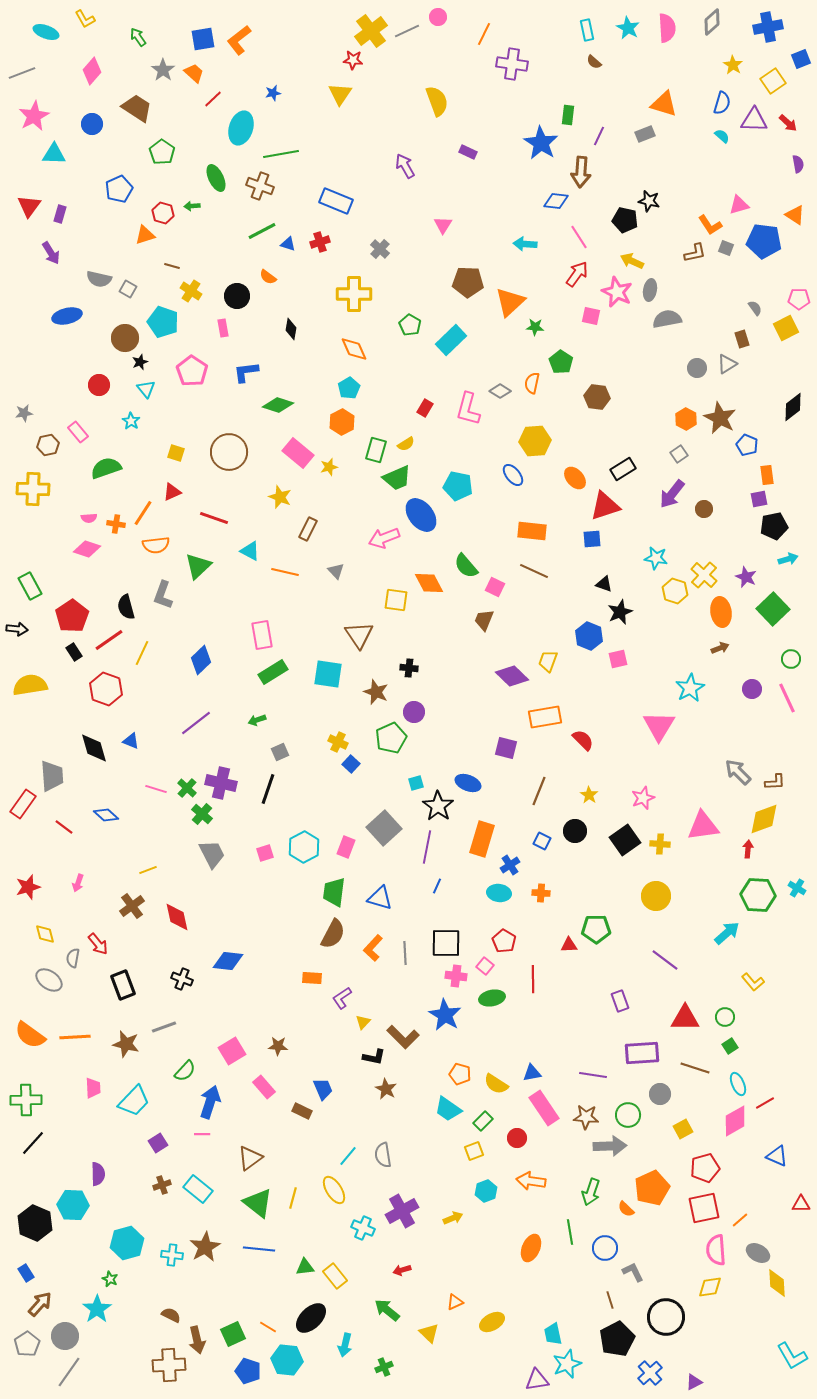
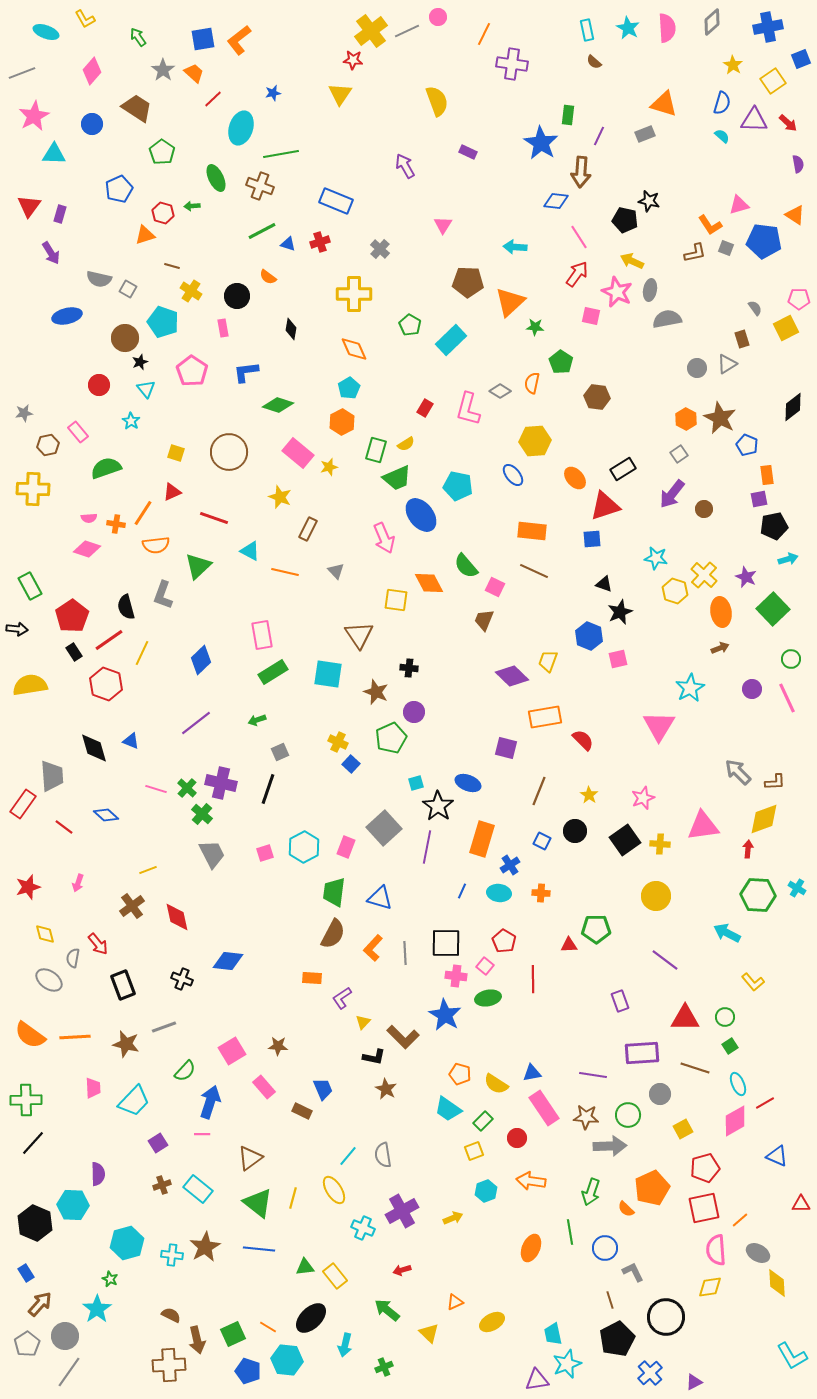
cyan arrow at (525, 244): moved 10 px left, 3 px down
pink arrow at (384, 538): rotated 92 degrees counterclockwise
red hexagon at (106, 689): moved 5 px up
blue line at (437, 886): moved 25 px right, 5 px down
cyan arrow at (727, 933): rotated 112 degrees counterclockwise
green ellipse at (492, 998): moved 4 px left
